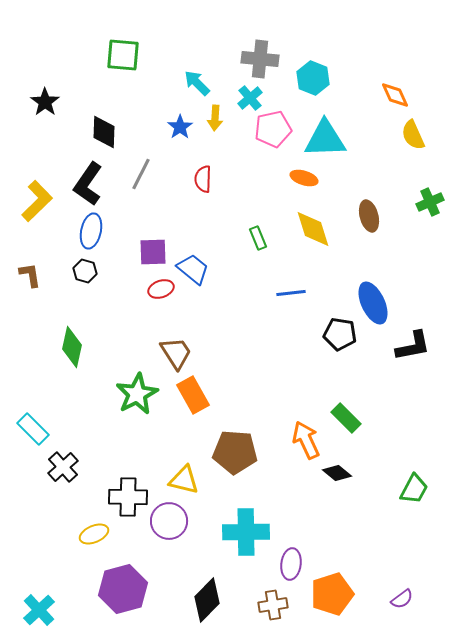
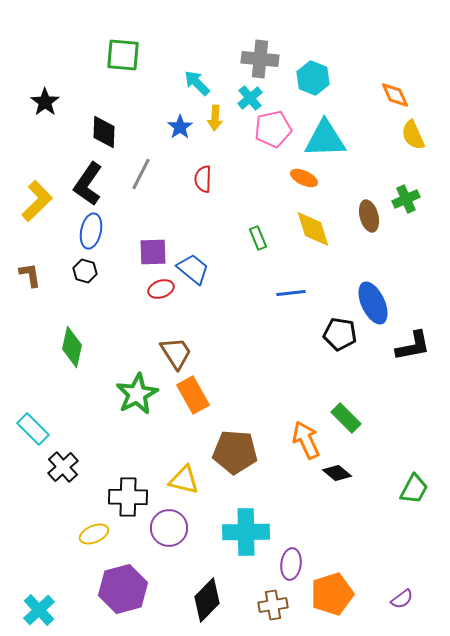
orange ellipse at (304, 178): rotated 8 degrees clockwise
green cross at (430, 202): moved 24 px left, 3 px up
purple circle at (169, 521): moved 7 px down
